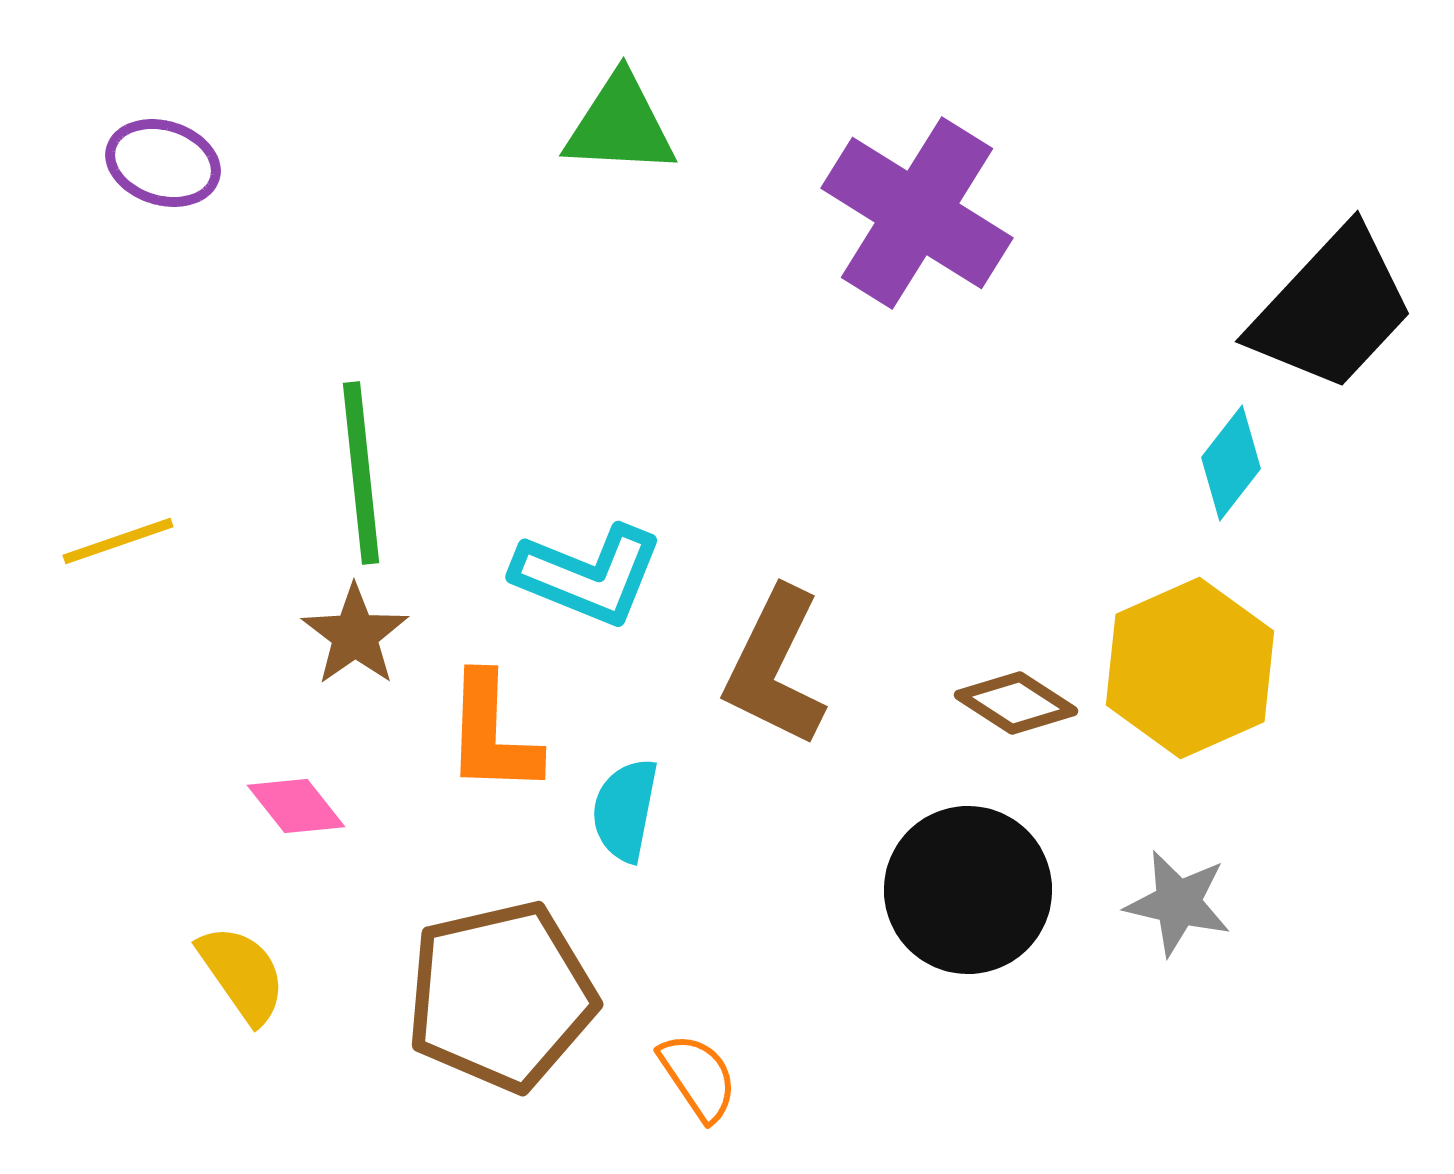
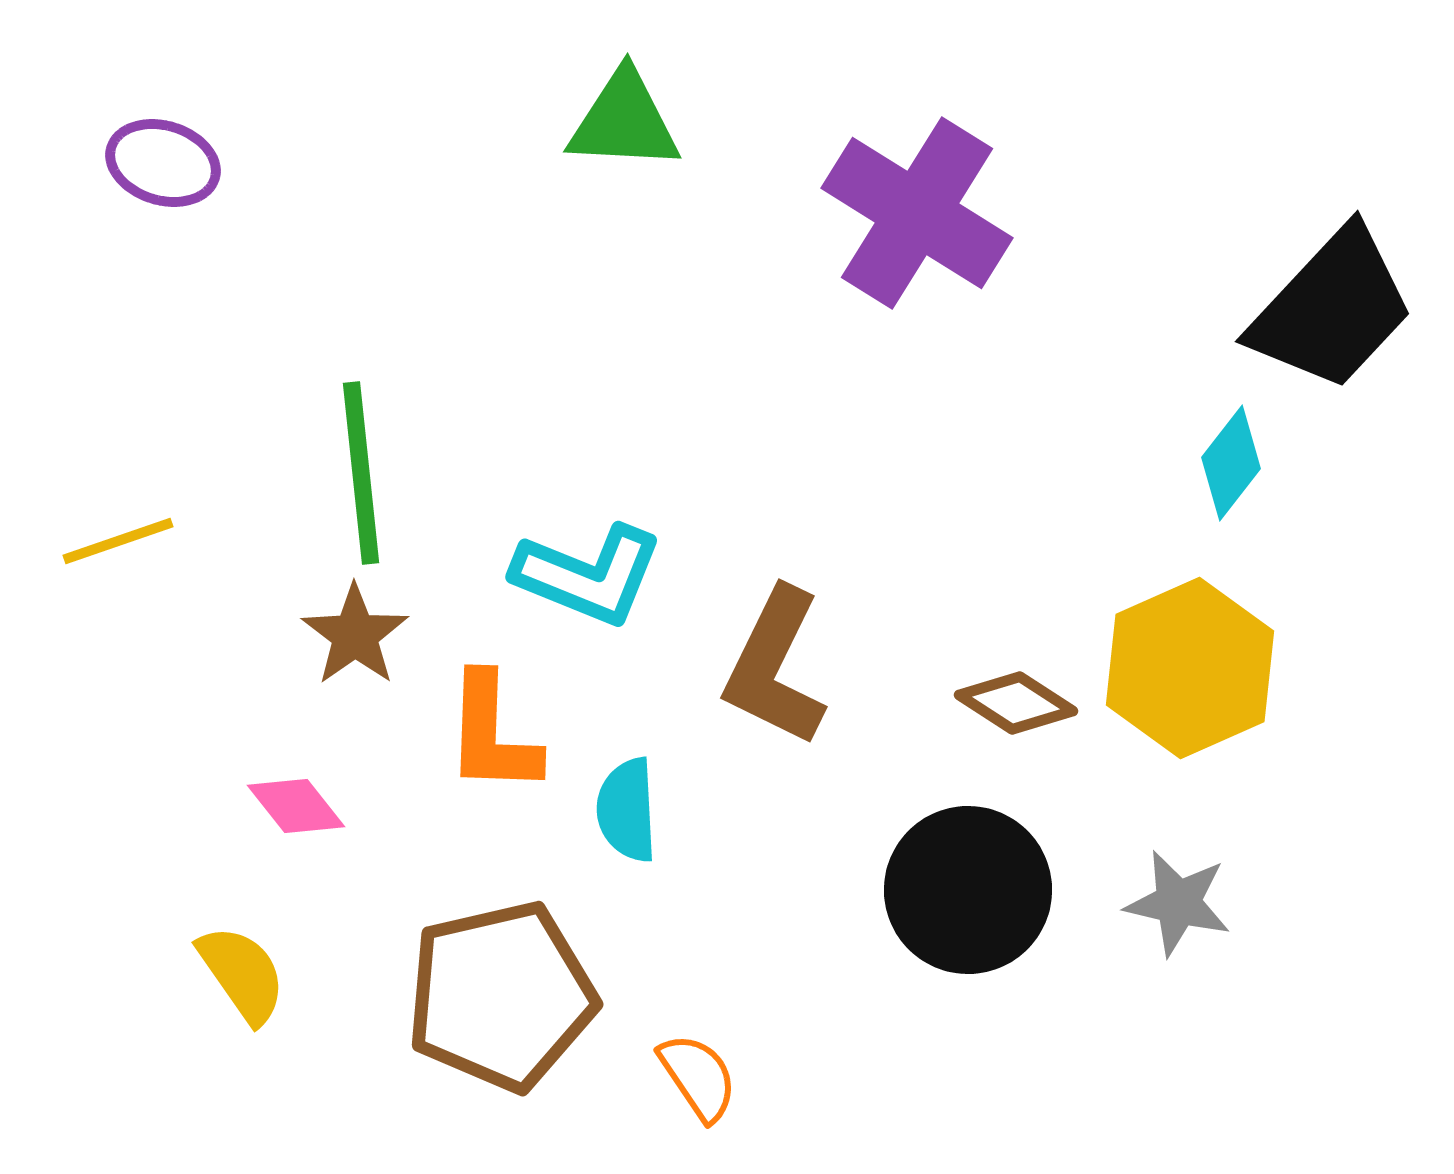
green triangle: moved 4 px right, 4 px up
cyan semicircle: moved 2 px right; rotated 14 degrees counterclockwise
